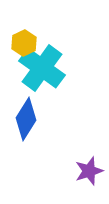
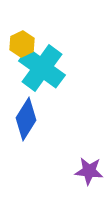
yellow hexagon: moved 2 px left, 1 px down
purple star: rotated 24 degrees clockwise
